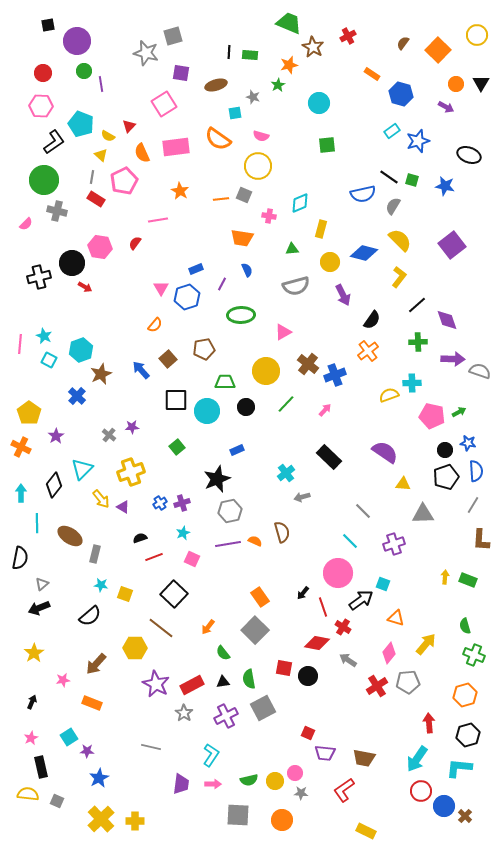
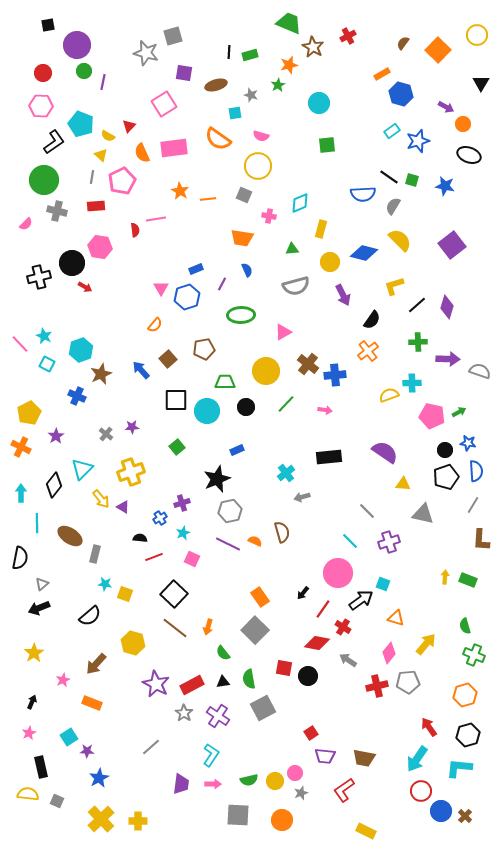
purple circle at (77, 41): moved 4 px down
green rectangle at (250, 55): rotated 21 degrees counterclockwise
purple square at (181, 73): moved 3 px right
orange rectangle at (372, 74): moved 10 px right; rotated 63 degrees counterclockwise
purple line at (101, 84): moved 2 px right, 2 px up; rotated 21 degrees clockwise
orange circle at (456, 84): moved 7 px right, 40 px down
gray star at (253, 97): moved 2 px left, 2 px up
pink rectangle at (176, 147): moved 2 px left, 1 px down
pink pentagon at (124, 181): moved 2 px left
blue semicircle at (363, 194): rotated 10 degrees clockwise
red rectangle at (96, 199): moved 7 px down; rotated 36 degrees counterclockwise
orange line at (221, 199): moved 13 px left
pink line at (158, 220): moved 2 px left, 1 px up
red semicircle at (135, 243): moved 13 px up; rotated 136 degrees clockwise
yellow L-shape at (399, 277): moved 5 px left, 9 px down; rotated 145 degrees counterclockwise
purple diamond at (447, 320): moved 13 px up; rotated 35 degrees clockwise
pink line at (20, 344): rotated 48 degrees counterclockwise
purple arrow at (453, 359): moved 5 px left
cyan square at (49, 360): moved 2 px left, 4 px down
blue cross at (335, 375): rotated 15 degrees clockwise
blue cross at (77, 396): rotated 18 degrees counterclockwise
pink arrow at (325, 410): rotated 56 degrees clockwise
yellow pentagon at (29, 413): rotated 10 degrees clockwise
gray cross at (109, 435): moved 3 px left, 1 px up
black rectangle at (329, 457): rotated 50 degrees counterclockwise
blue cross at (160, 503): moved 15 px down
gray line at (363, 511): moved 4 px right
gray triangle at (423, 514): rotated 15 degrees clockwise
black semicircle at (140, 538): rotated 24 degrees clockwise
purple line at (228, 544): rotated 35 degrees clockwise
purple cross at (394, 544): moved 5 px left, 2 px up
cyan star at (101, 585): moved 4 px right, 1 px up
red line at (323, 607): moved 2 px down; rotated 54 degrees clockwise
orange arrow at (208, 627): rotated 21 degrees counterclockwise
brown line at (161, 628): moved 14 px right
yellow hexagon at (135, 648): moved 2 px left, 5 px up; rotated 15 degrees clockwise
pink star at (63, 680): rotated 16 degrees counterclockwise
red cross at (377, 686): rotated 20 degrees clockwise
purple cross at (226, 716): moved 8 px left; rotated 30 degrees counterclockwise
red arrow at (429, 723): moved 4 px down; rotated 30 degrees counterclockwise
red square at (308, 733): moved 3 px right; rotated 32 degrees clockwise
pink star at (31, 738): moved 2 px left, 5 px up
gray line at (151, 747): rotated 54 degrees counterclockwise
purple trapezoid at (325, 753): moved 3 px down
gray star at (301, 793): rotated 24 degrees counterclockwise
blue circle at (444, 806): moved 3 px left, 5 px down
yellow cross at (135, 821): moved 3 px right
